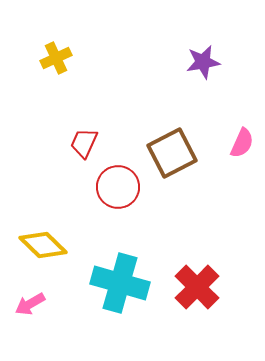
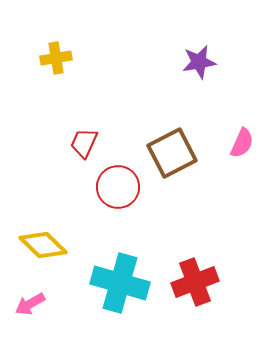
yellow cross: rotated 16 degrees clockwise
purple star: moved 4 px left
red cross: moved 2 px left, 5 px up; rotated 24 degrees clockwise
